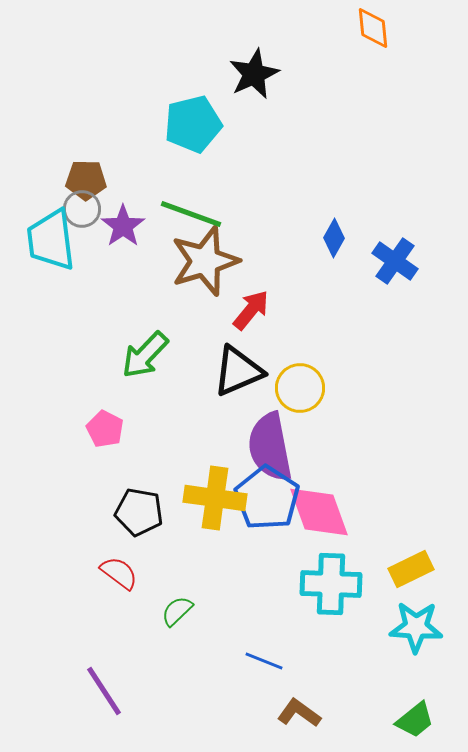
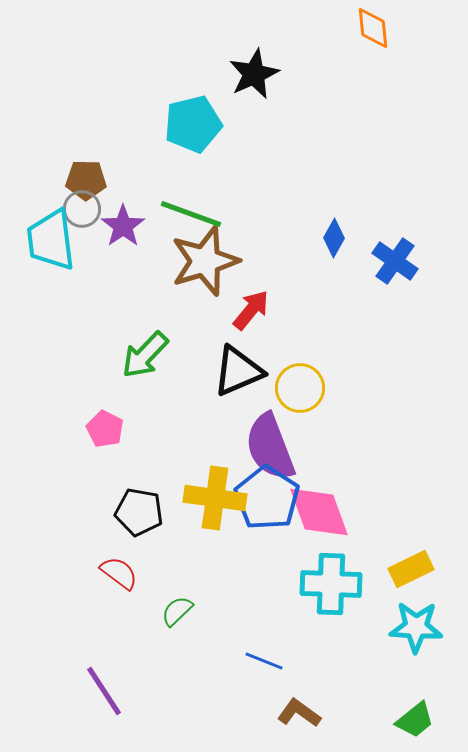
purple semicircle: rotated 10 degrees counterclockwise
